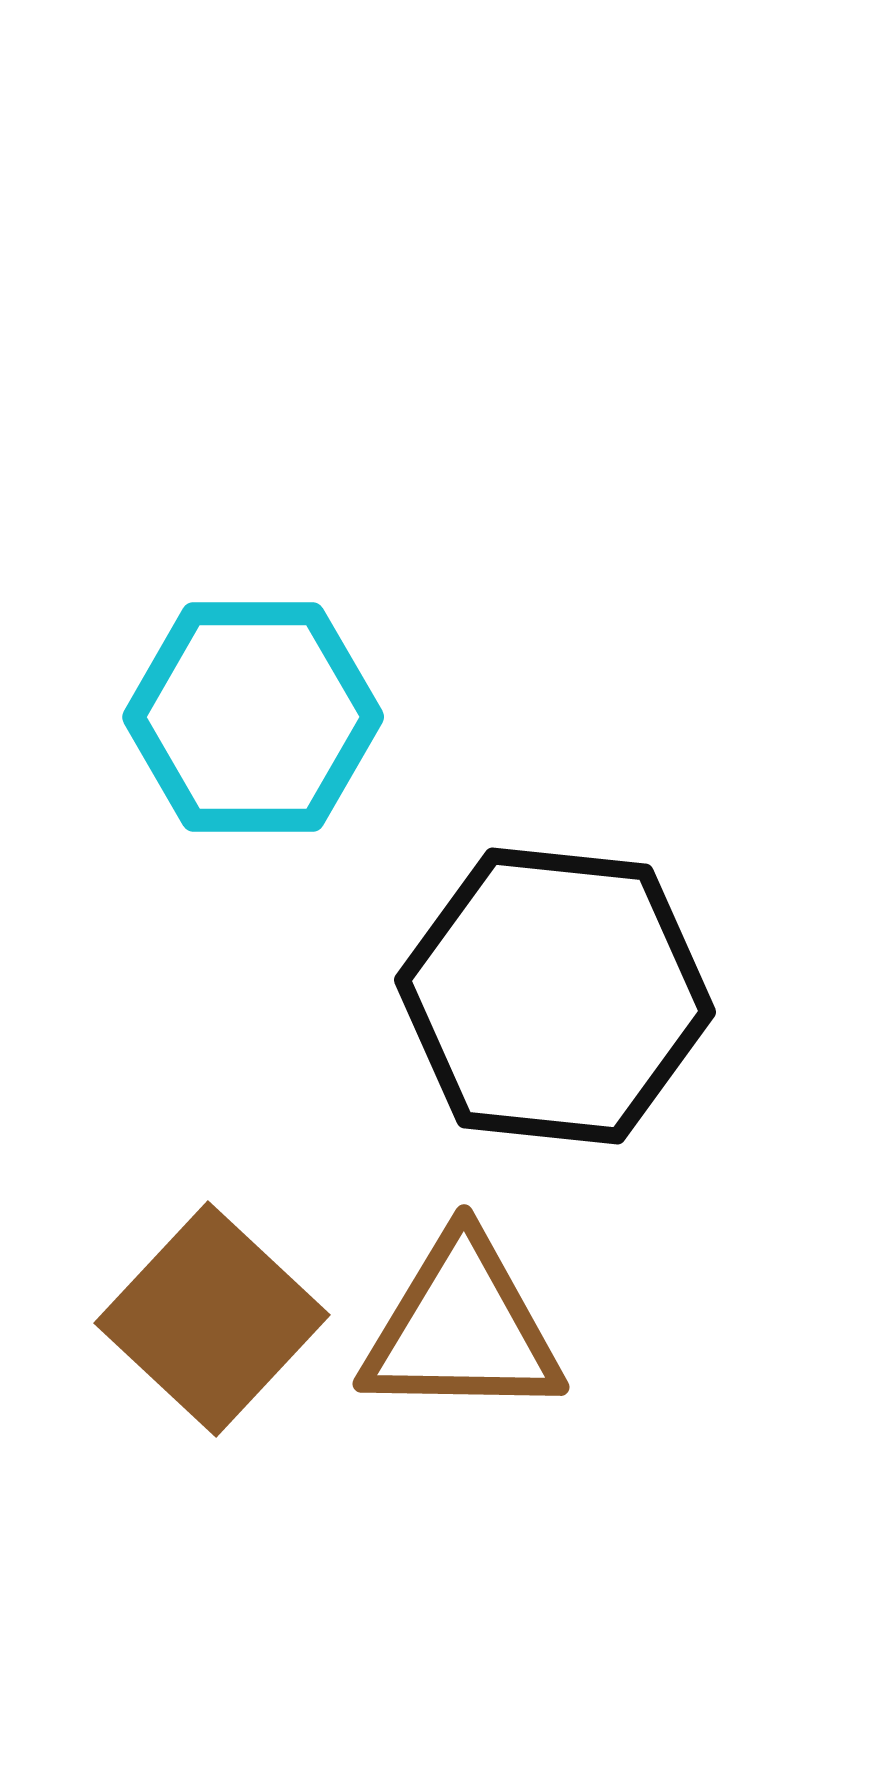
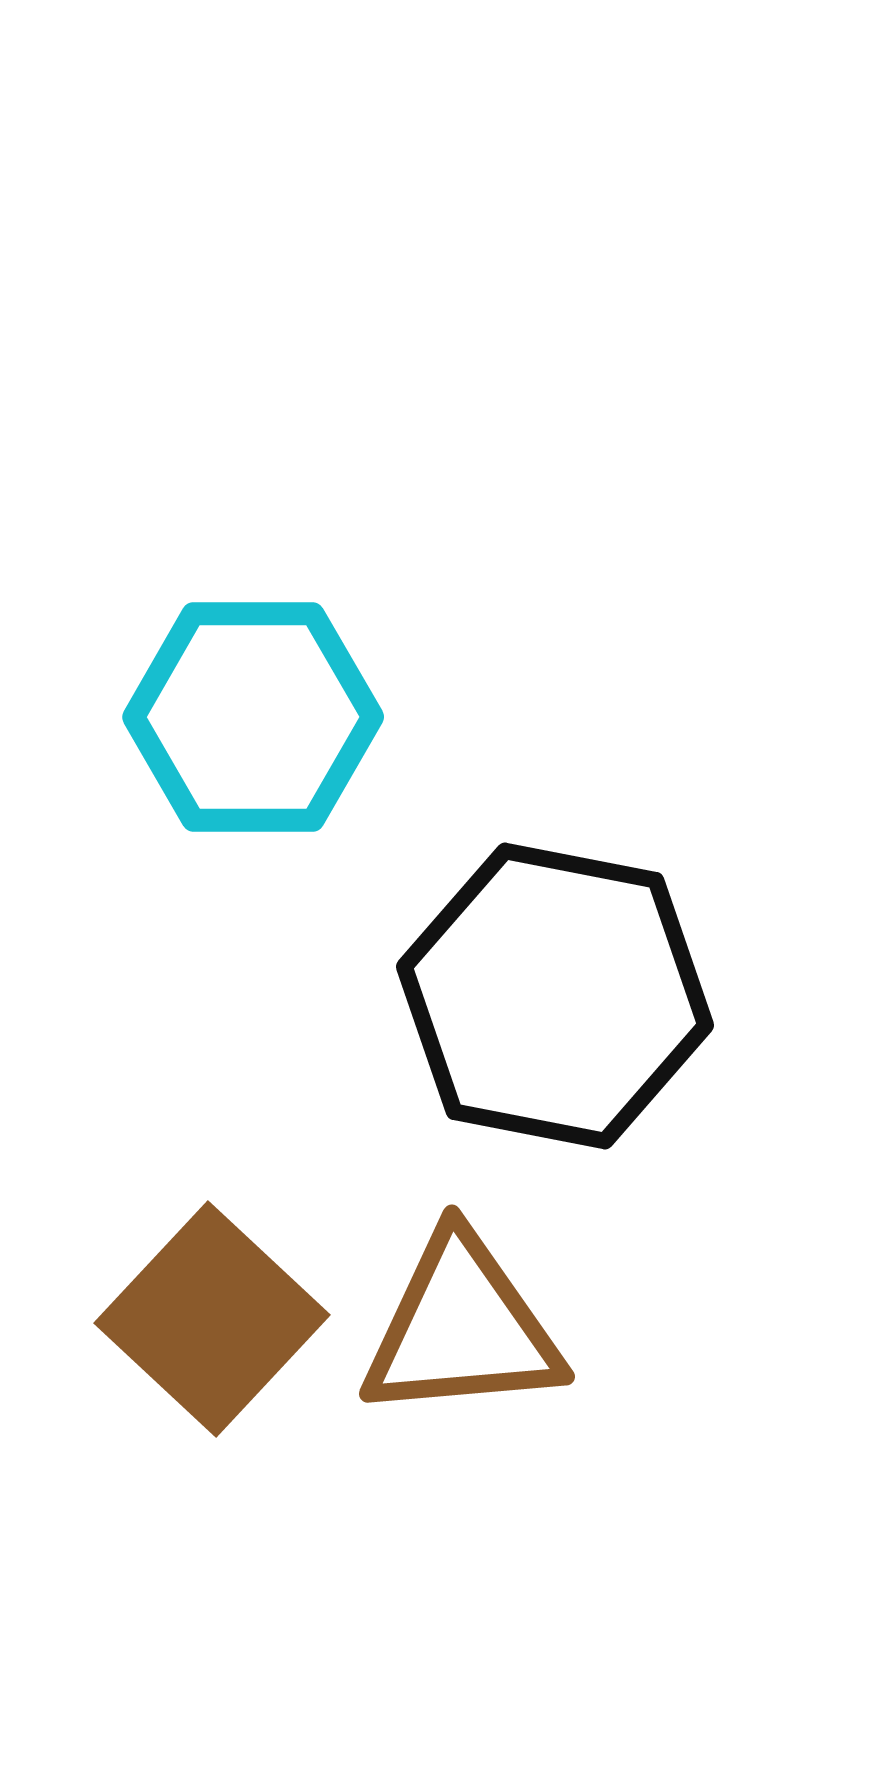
black hexagon: rotated 5 degrees clockwise
brown triangle: rotated 6 degrees counterclockwise
